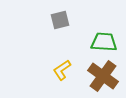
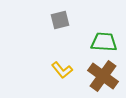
yellow L-shape: rotated 95 degrees counterclockwise
